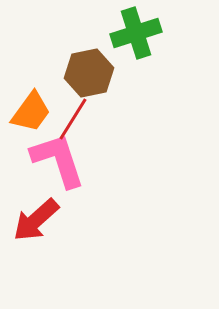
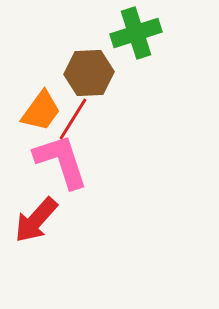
brown hexagon: rotated 9 degrees clockwise
orange trapezoid: moved 10 px right, 1 px up
pink L-shape: moved 3 px right, 1 px down
red arrow: rotated 6 degrees counterclockwise
